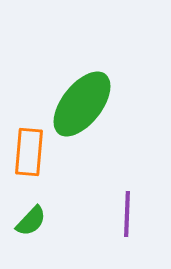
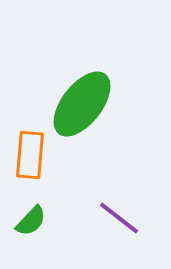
orange rectangle: moved 1 px right, 3 px down
purple line: moved 8 px left, 4 px down; rotated 54 degrees counterclockwise
